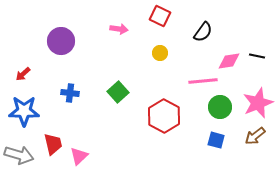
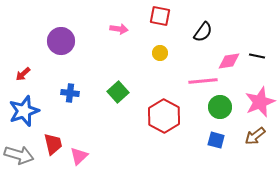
red square: rotated 15 degrees counterclockwise
pink star: moved 2 px right, 1 px up
blue star: rotated 20 degrees counterclockwise
